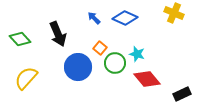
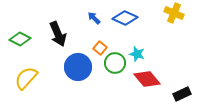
green diamond: rotated 20 degrees counterclockwise
